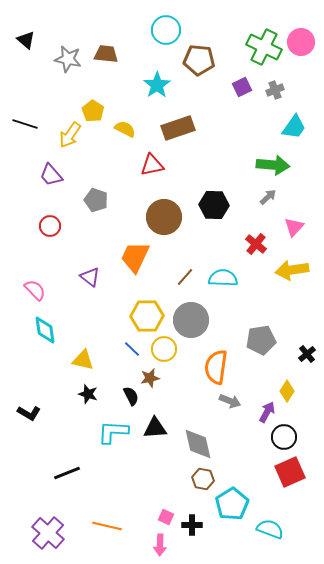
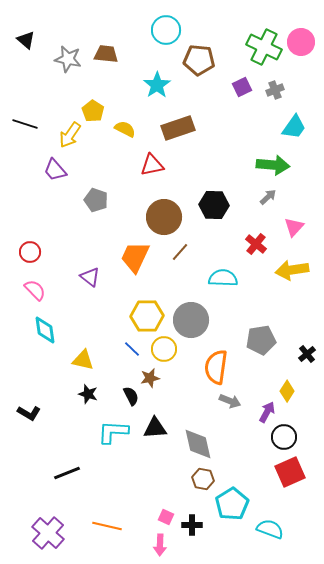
purple trapezoid at (51, 175): moved 4 px right, 5 px up
red circle at (50, 226): moved 20 px left, 26 px down
brown line at (185, 277): moved 5 px left, 25 px up
